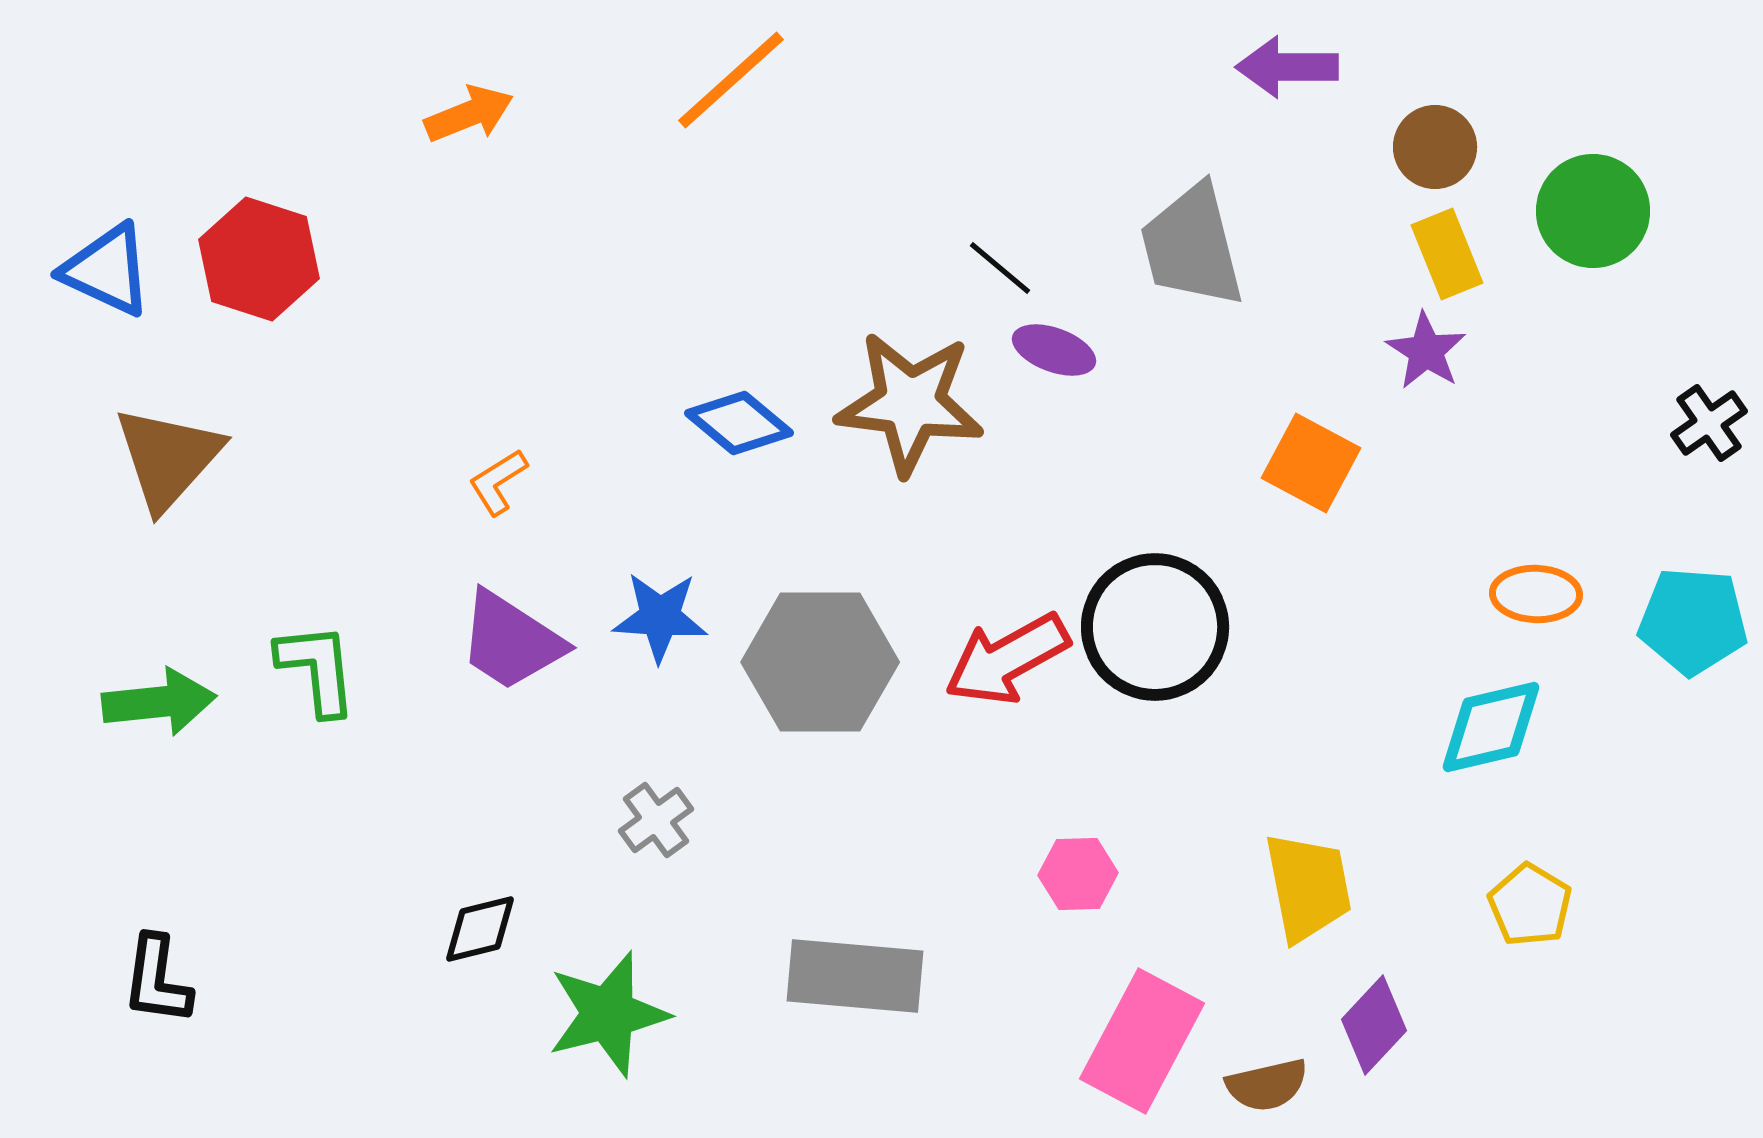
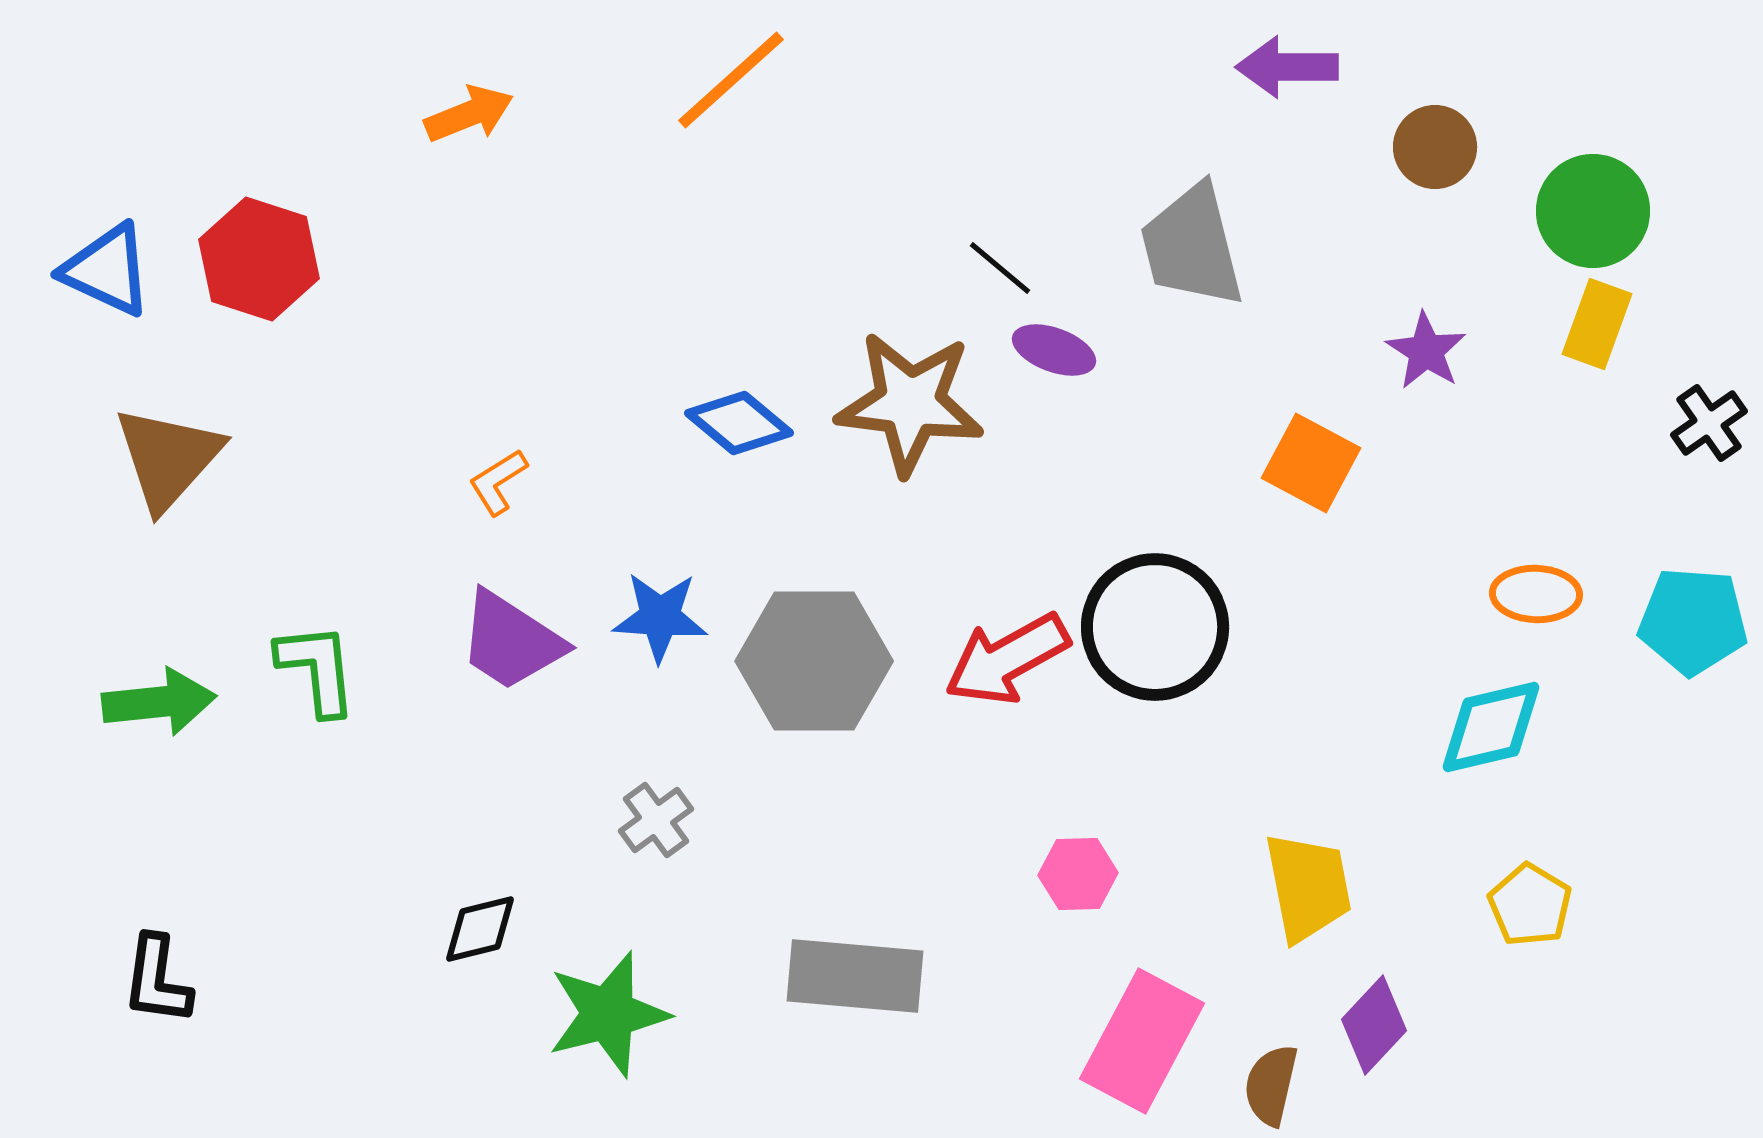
yellow rectangle: moved 150 px right, 70 px down; rotated 42 degrees clockwise
gray hexagon: moved 6 px left, 1 px up
brown semicircle: moved 4 px right; rotated 116 degrees clockwise
